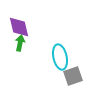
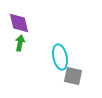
purple diamond: moved 4 px up
gray square: rotated 30 degrees clockwise
